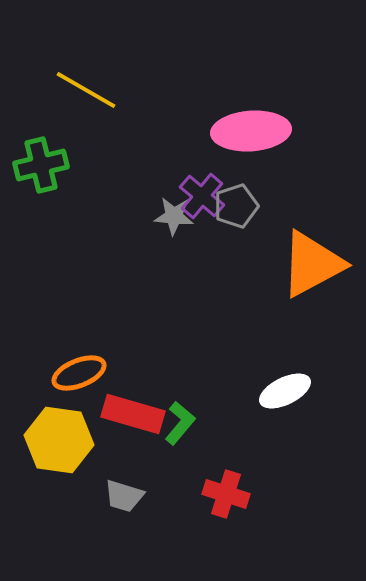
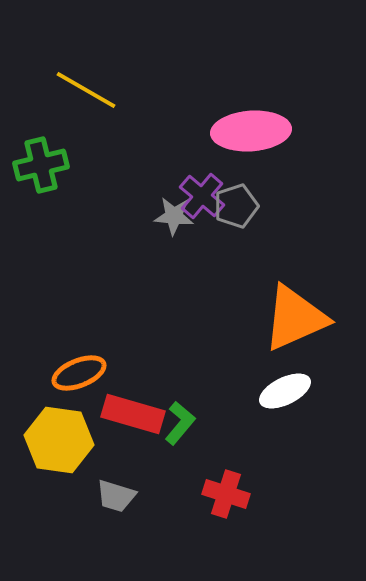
orange triangle: moved 17 px left, 54 px down; rotated 4 degrees clockwise
gray trapezoid: moved 8 px left
